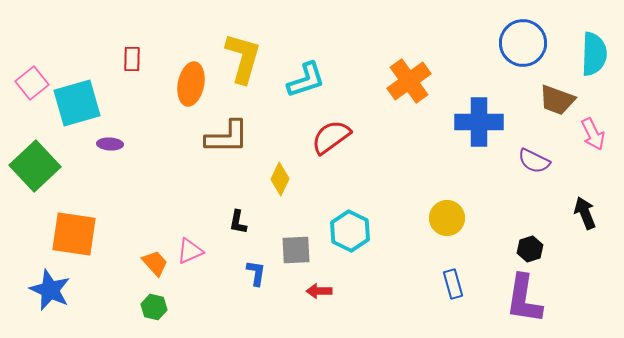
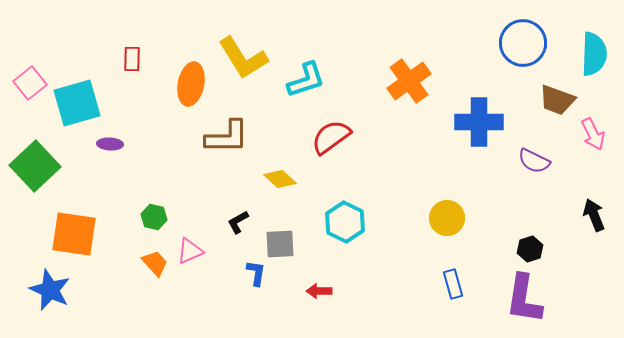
yellow L-shape: rotated 132 degrees clockwise
pink square: moved 2 px left
yellow diamond: rotated 72 degrees counterclockwise
black arrow: moved 9 px right, 2 px down
black L-shape: rotated 50 degrees clockwise
cyan hexagon: moved 5 px left, 9 px up
gray square: moved 16 px left, 6 px up
green hexagon: moved 90 px up
